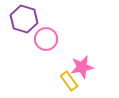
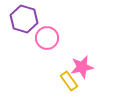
pink circle: moved 1 px right, 1 px up
